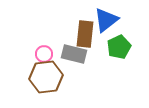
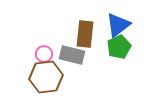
blue triangle: moved 12 px right, 5 px down
gray rectangle: moved 2 px left, 1 px down
